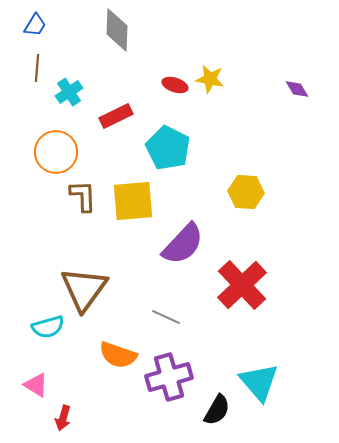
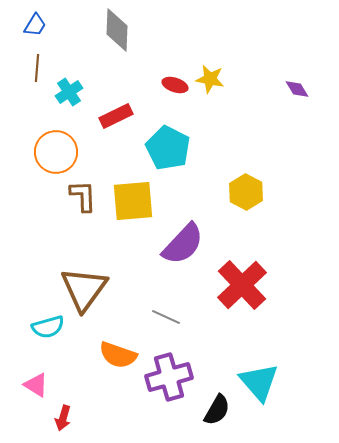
yellow hexagon: rotated 24 degrees clockwise
